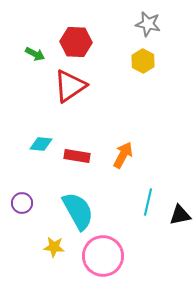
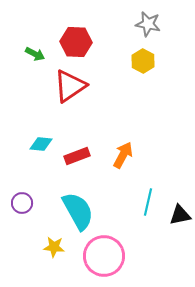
red rectangle: rotated 30 degrees counterclockwise
pink circle: moved 1 px right
